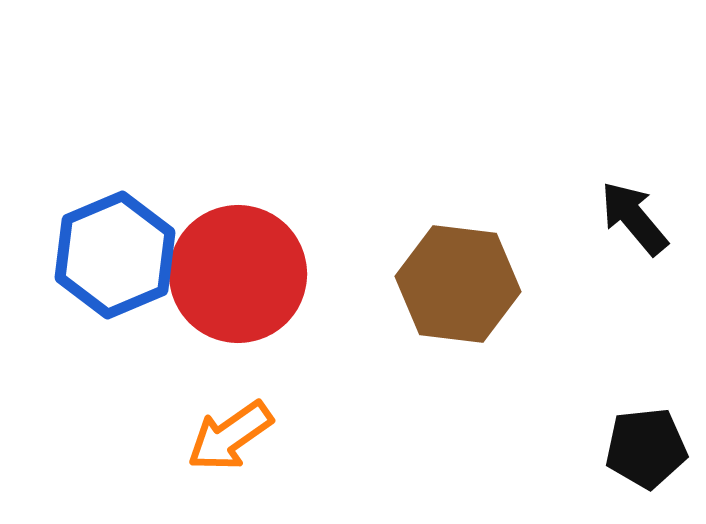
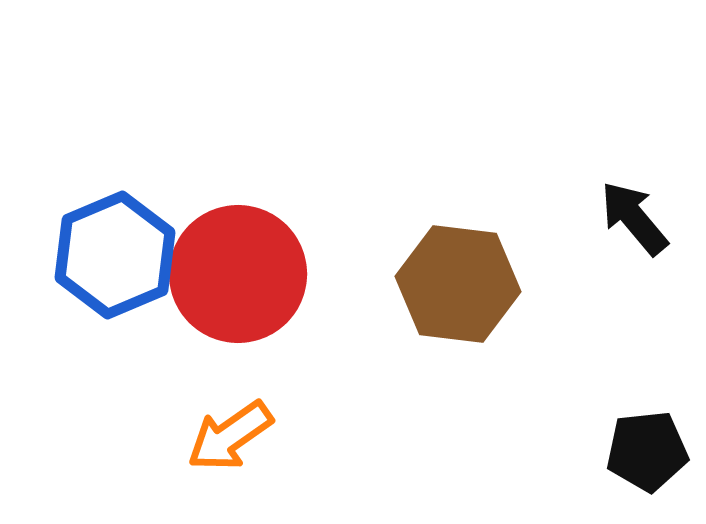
black pentagon: moved 1 px right, 3 px down
